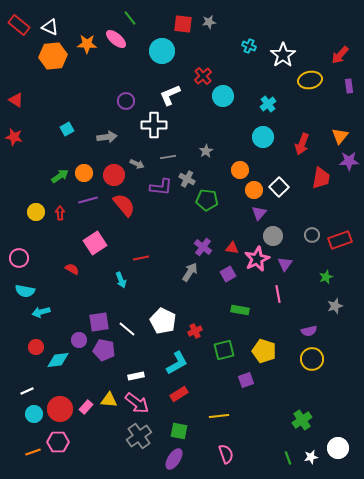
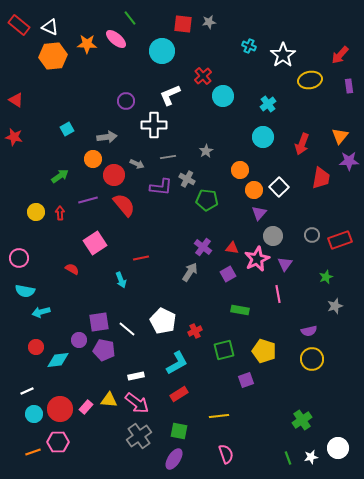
orange circle at (84, 173): moved 9 px right, 14 px up
